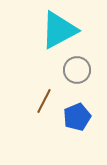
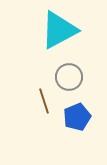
gray circle: moved 8 px left, 7 px down
brown line: rotated 45 degrees counterclockwise
